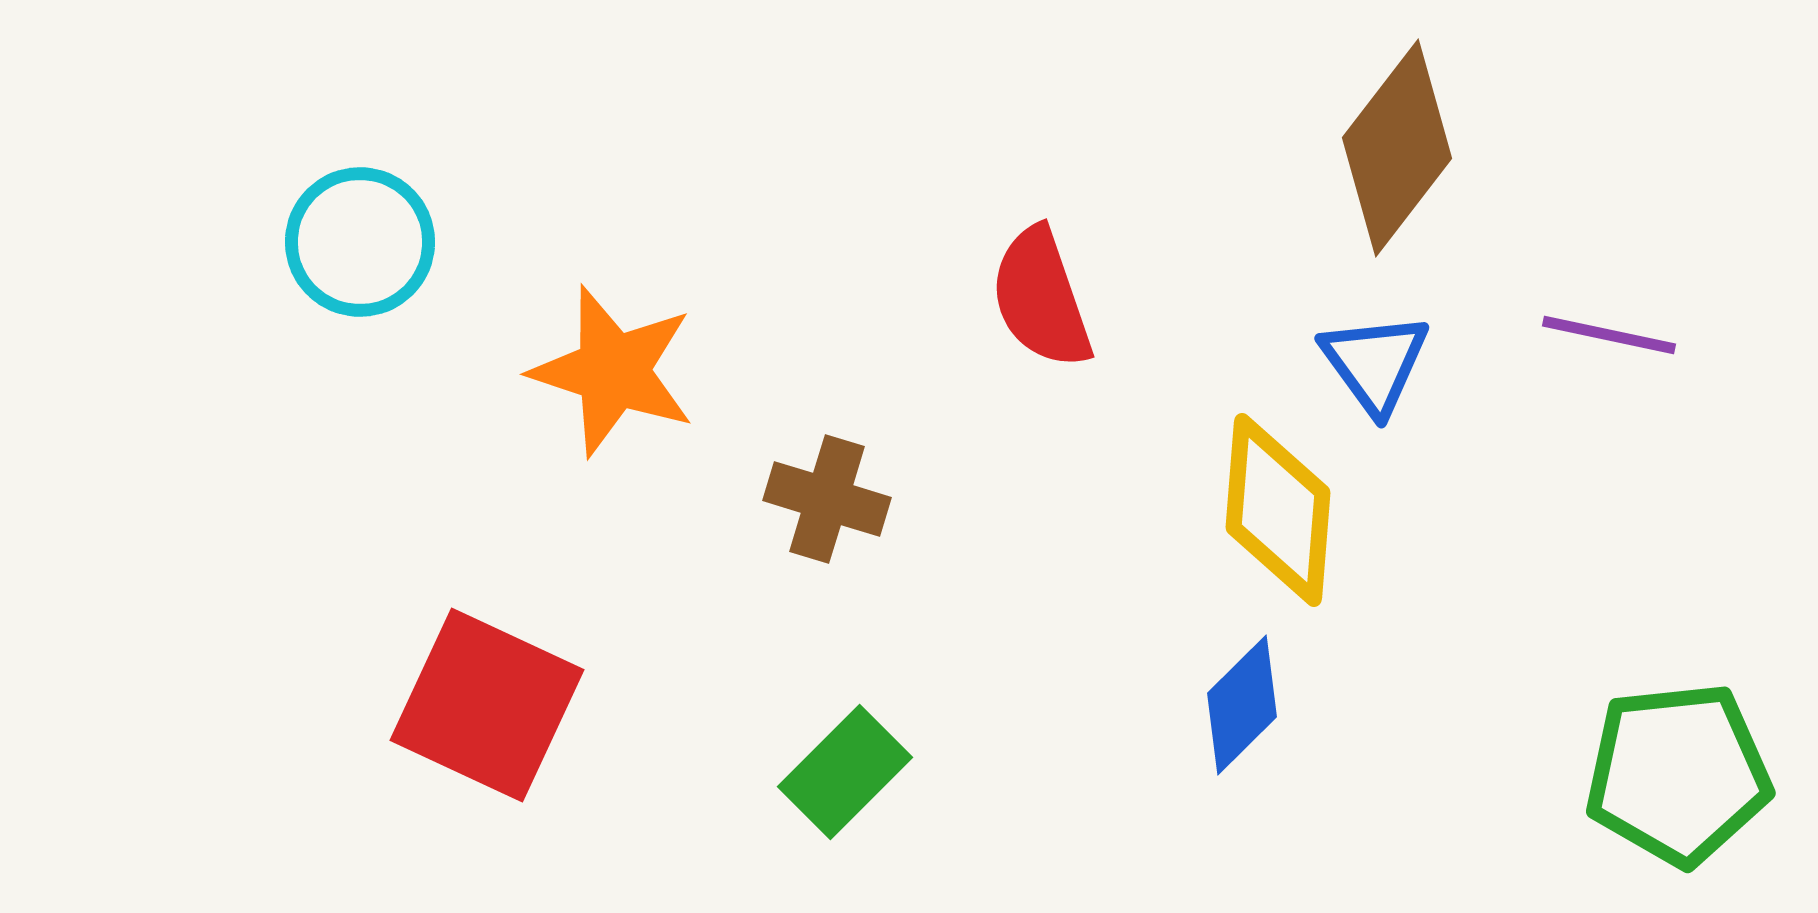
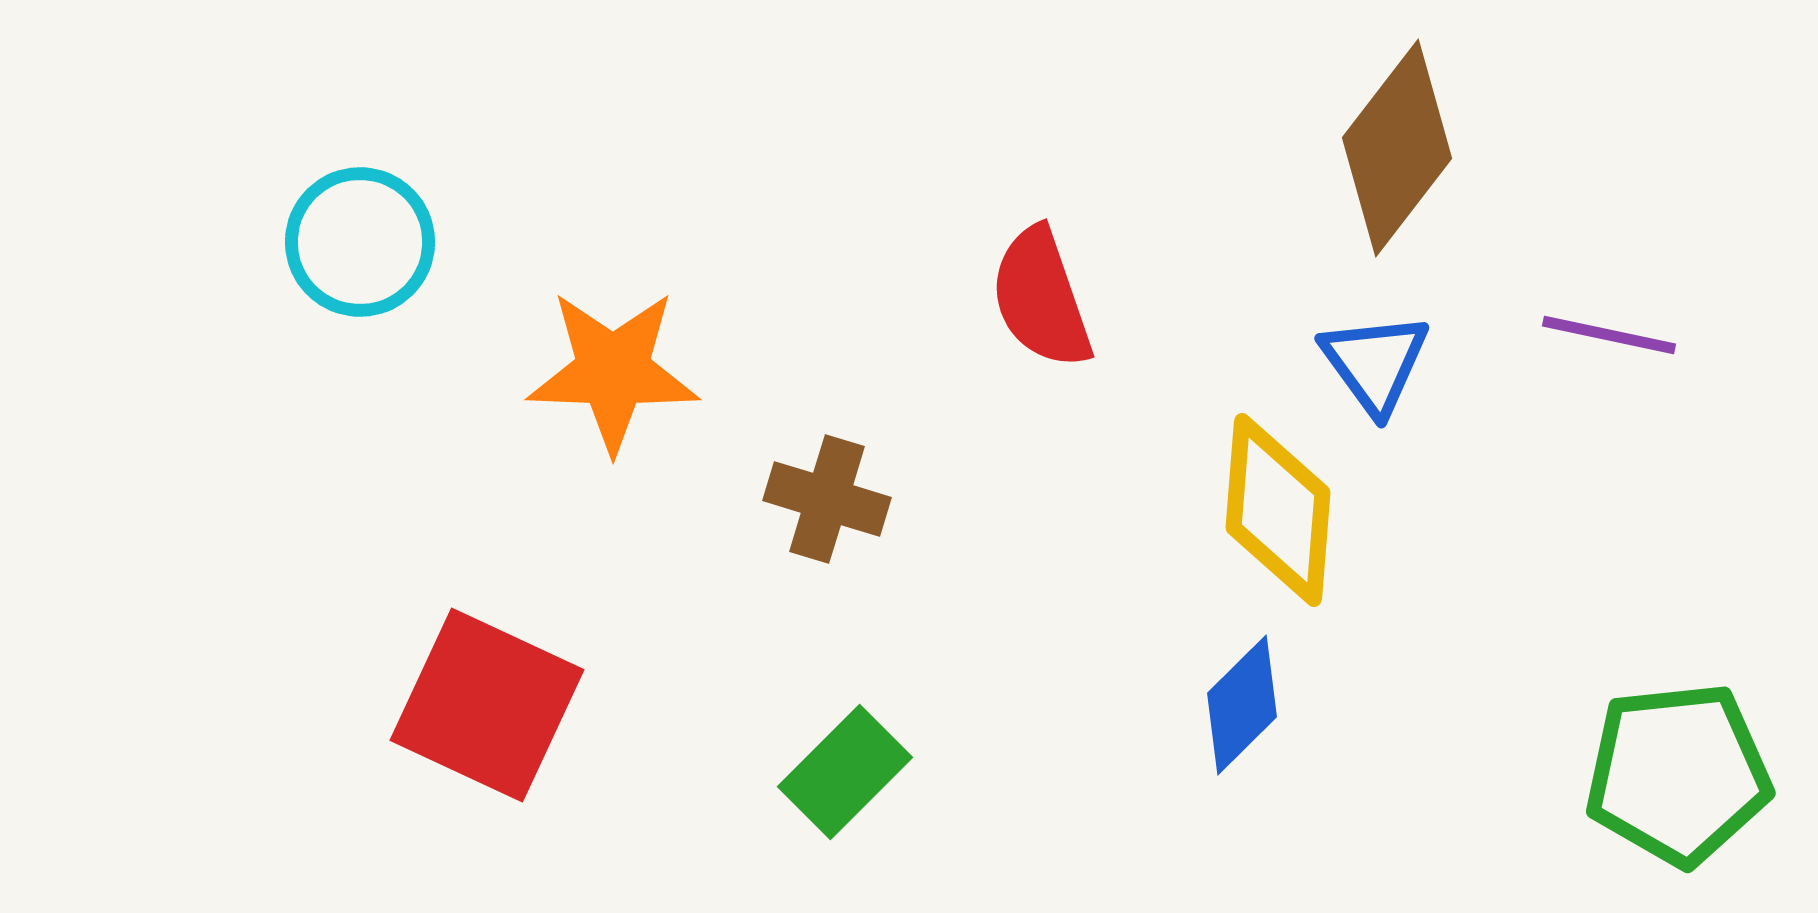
orange star: rotated 16 degrees counterclockwise
